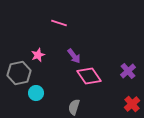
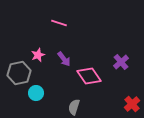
purple arrow: moved 10 px left, 3 px down
purple cross: moved 7 px left, 9 px up
